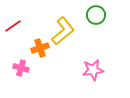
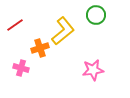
red line: moved 2 px right, 1 px up
